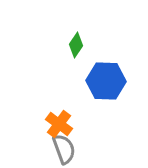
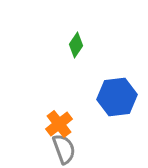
blue hexagon: moved 11 px right, 16 px down; rotated 9 degrees counterclockwise
orange cross: rotated 16 degrees clockwise
